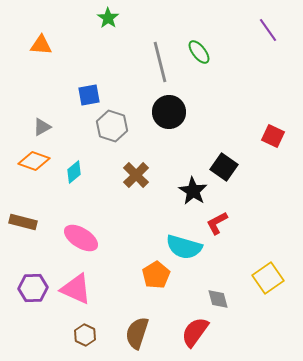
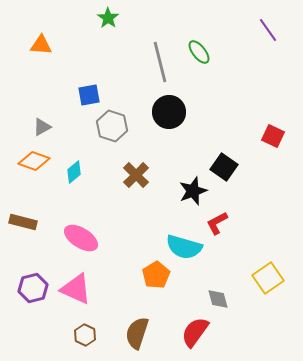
black star: rotated 20 degrees clockwise
purple hexagon: rotated 12 degrees counterclockwise
